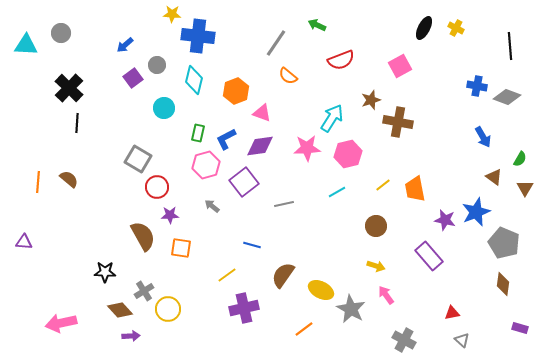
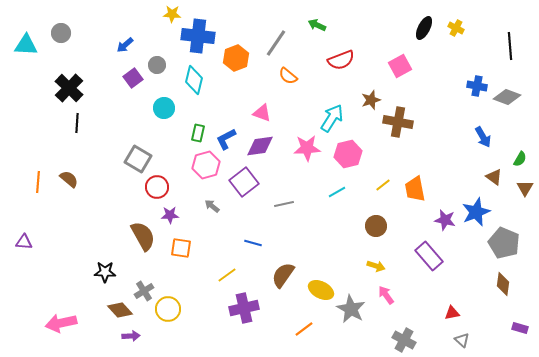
orange hexagon at (236, 91): moved 33 px up
blue line at (252, 245): moved 1 px right, 2 px up
